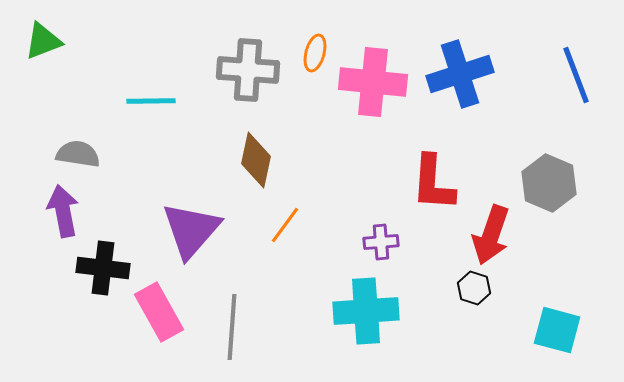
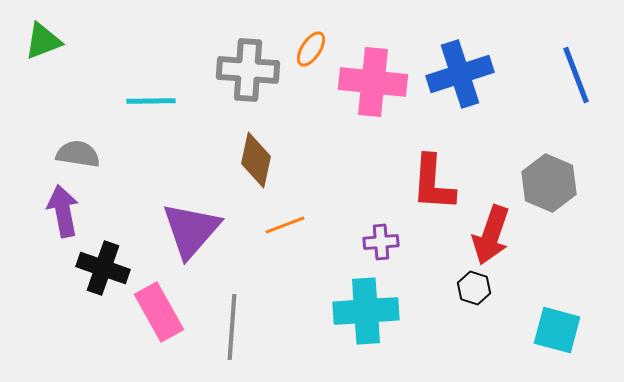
orange ellipse: moved 4 px left, 4 px up; rotated 18 degrees clockwise
orange line: rotated 33 degrees clockwise
black cross: rotated 12 degrees clockwise
